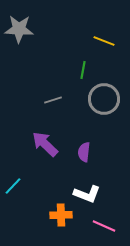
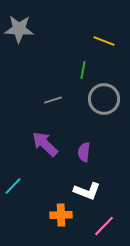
white L-shape: moved 3 px up
pink line: rotated 70 degrees counterclockwise
